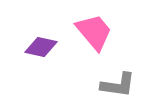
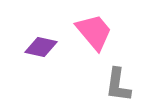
gray L-shape: rotated 90 degrees clockwise
